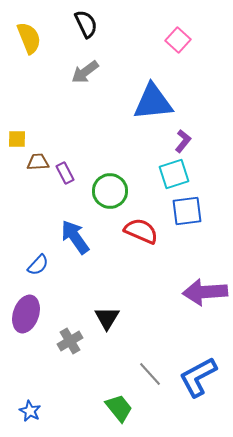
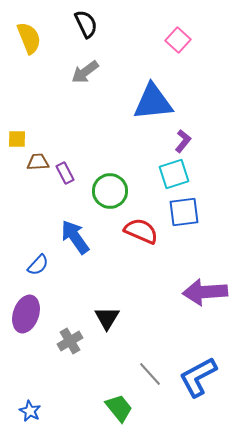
blue square: moved 3 px left, 1 px down
